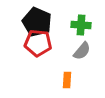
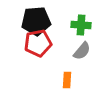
black pentagon: moved 1 px left, 1 px up; rotated 28 degrees counterclockwise
red pentagon: rotated 16 degrees counterclockwise
